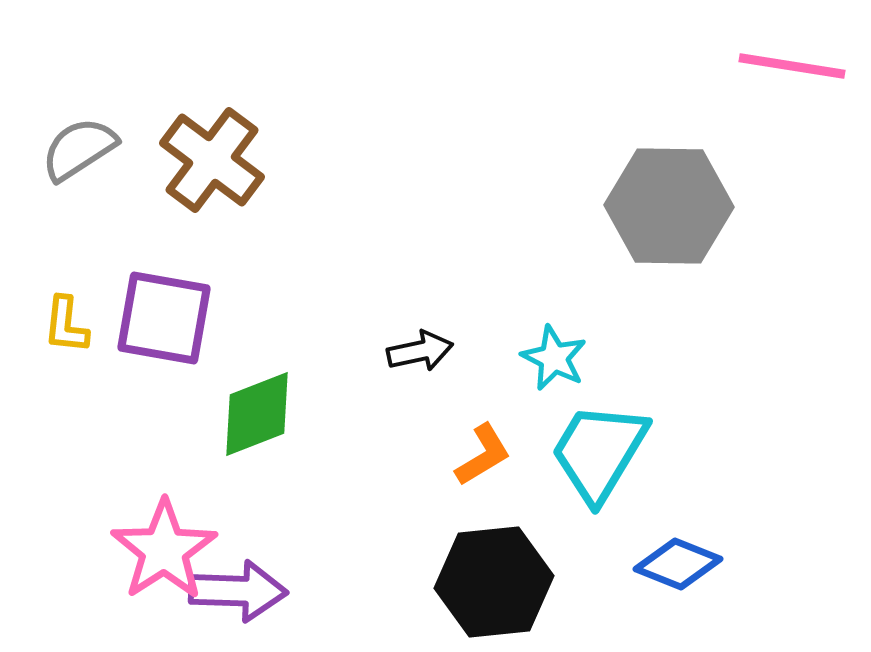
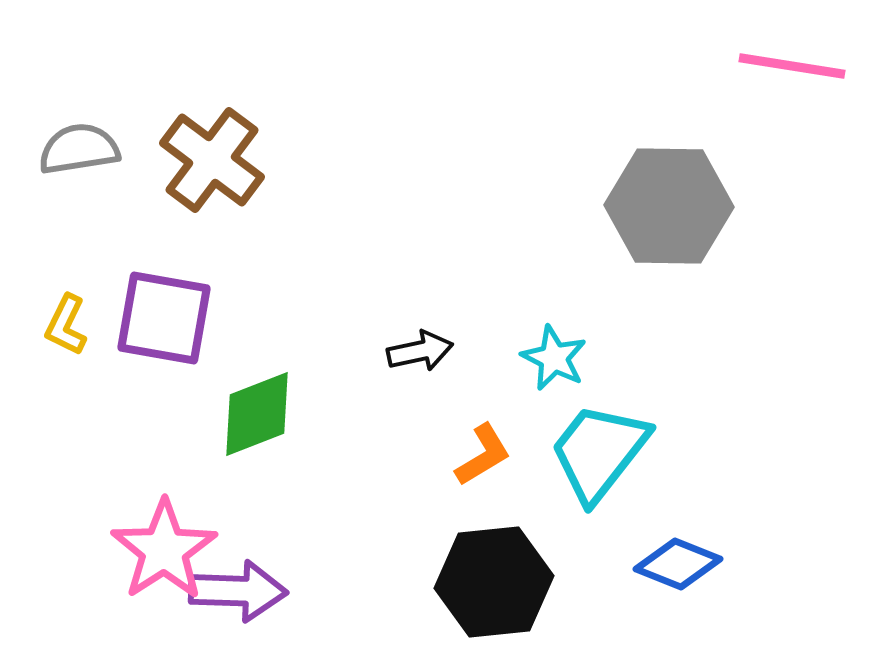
gray semicircle: rotated 24 degrees clockwise
yellow L-shape: rotated 20 degrees clockwise
cyan trapezoid: rotated 7 degrees clockwise
